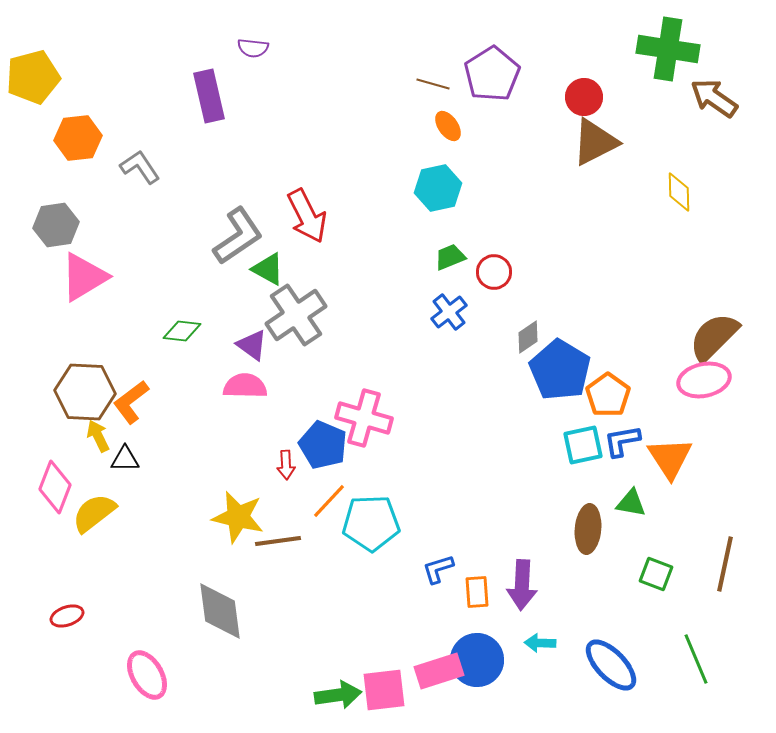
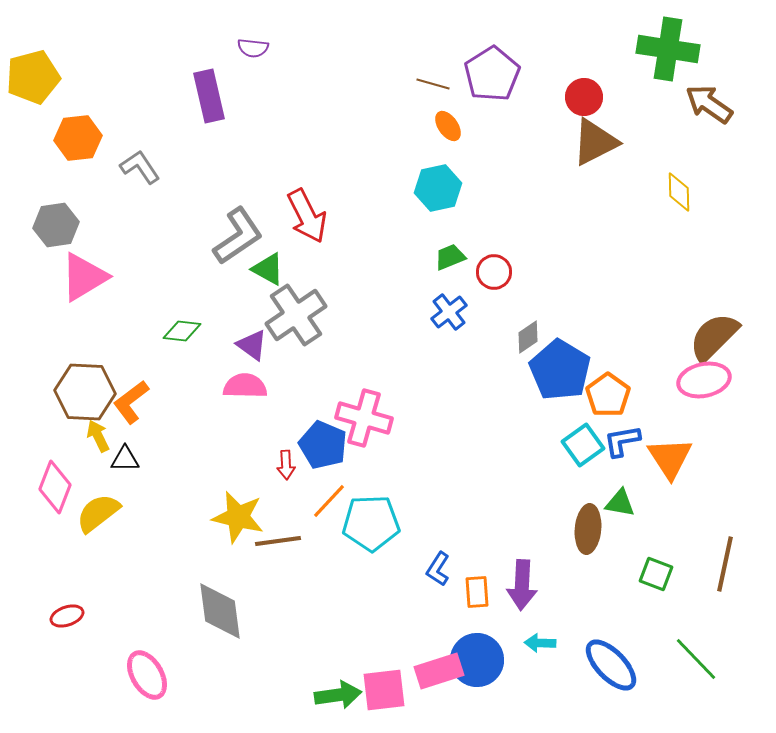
brown arrow at (714, 98): moved 5 px left, 6 px down
cyan square at (583, 445): rotated 24 degrees counterclockwise
green triangle at (631, 503): moved 11 px left
yellow semicircle at (94, 513): moved 4 px right
blue L-shape at (438, 569): rotated 40 degrees counterclockwise
green line at (696, 659): rotated 21 degrees counterclockwise
